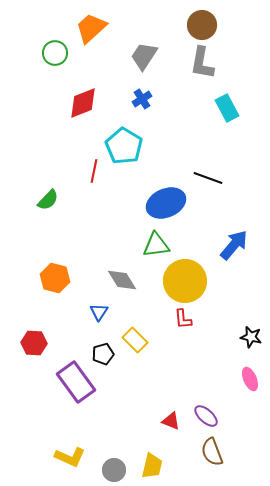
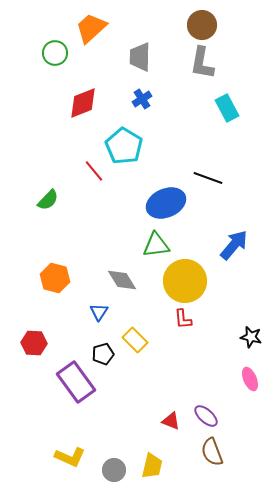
gray trapezoid: moved 4 px left, 1 px down; rotated 32 degrees counterclockwise
red line: rotated 50 degrees counterclockwise
